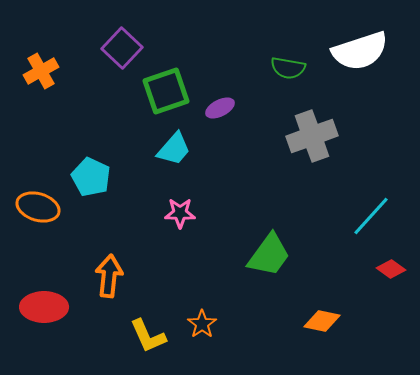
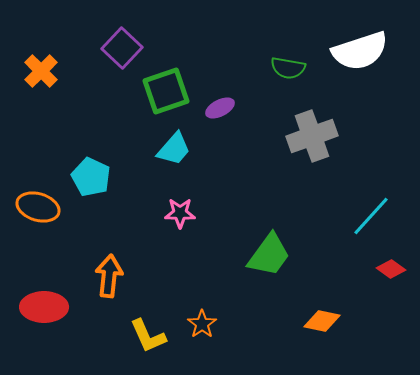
orange cross: rotated 16 degrees counterclockwise
